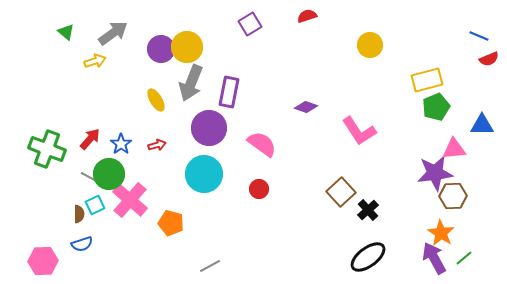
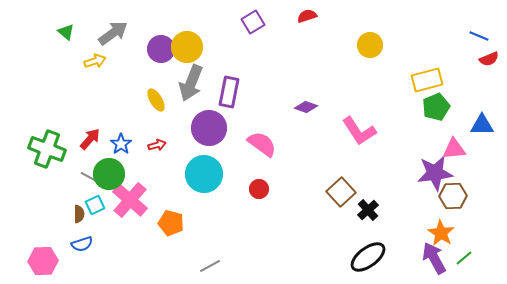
purple square at (250, 24): moved 3 px right, 2 px up
